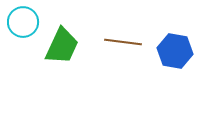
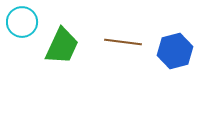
cyan circle: moved 1 px left
blue hexagon: rotated 24 degrees counterclockwise
